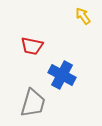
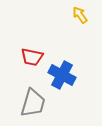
yellow arrow: moved 3 px left, 1 px up
red trapezoid: moved 11 px down
